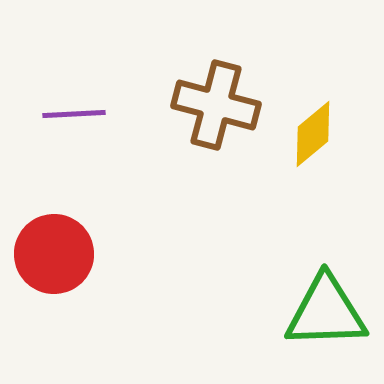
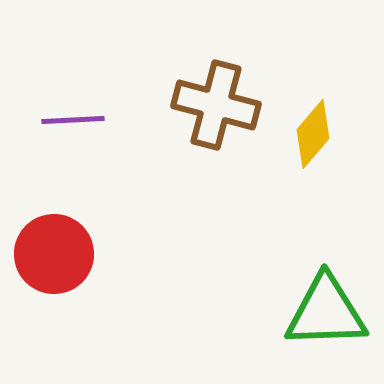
purple line: moved 1 px left, 6 px down
yellow diamond: rotated 10 degrees counterclockwise
